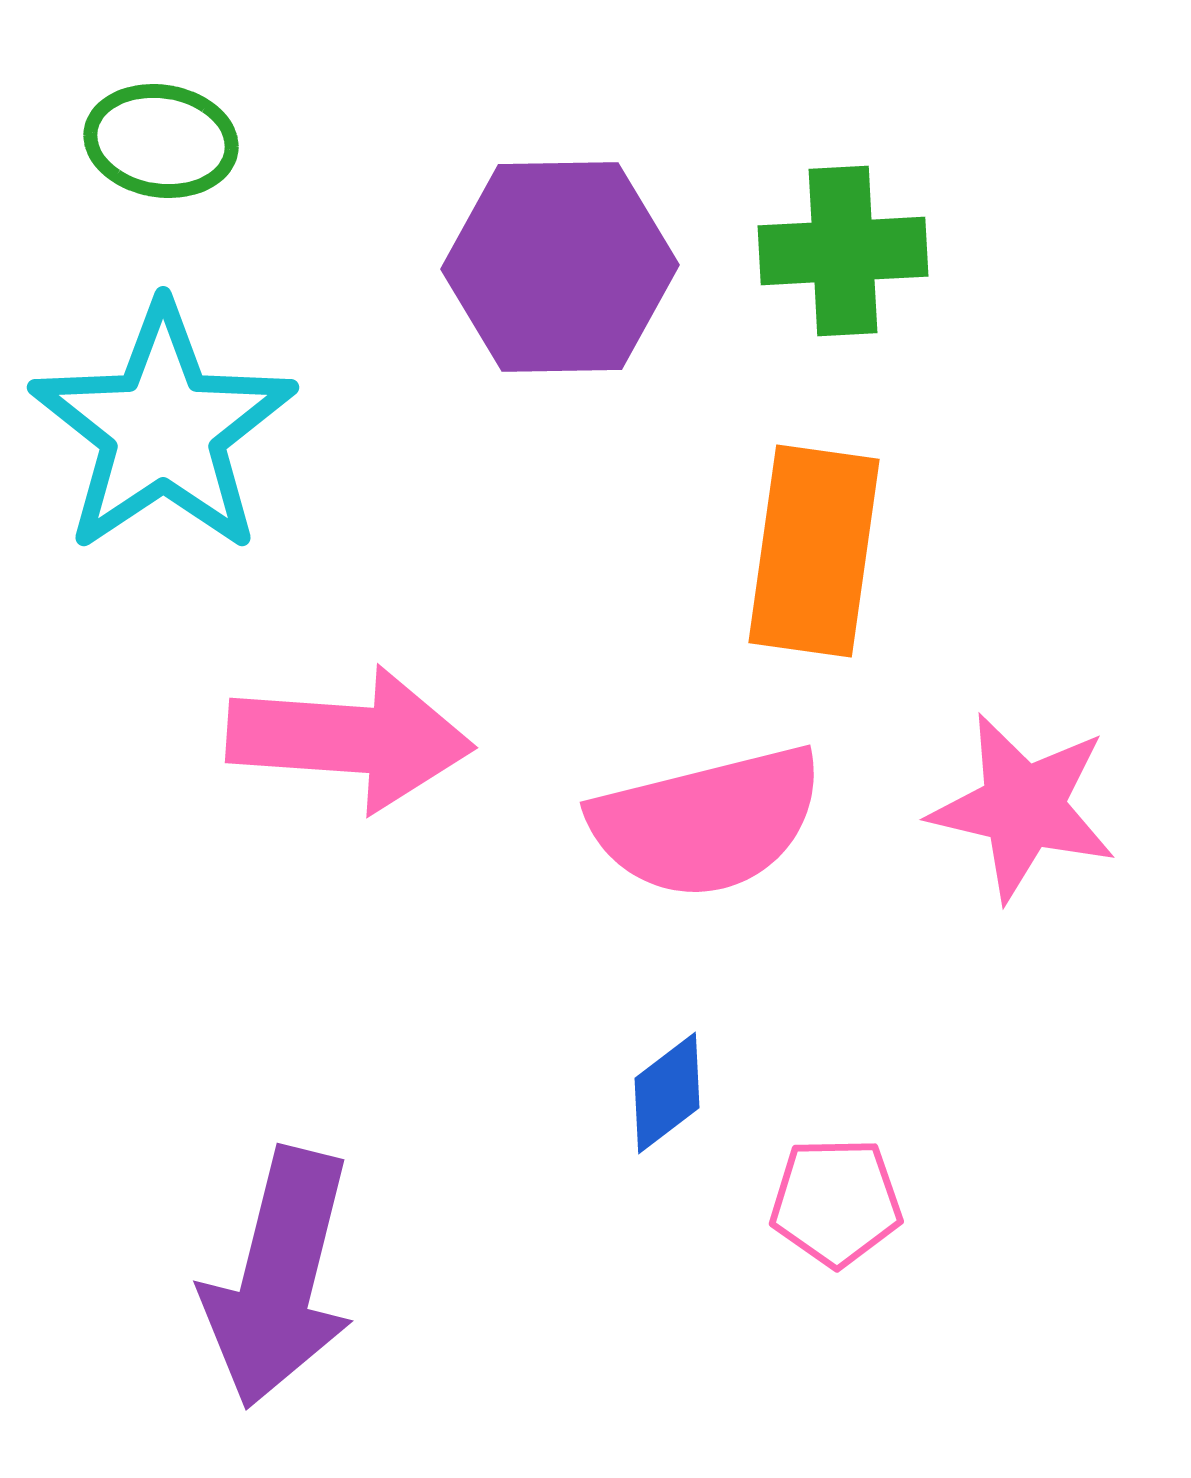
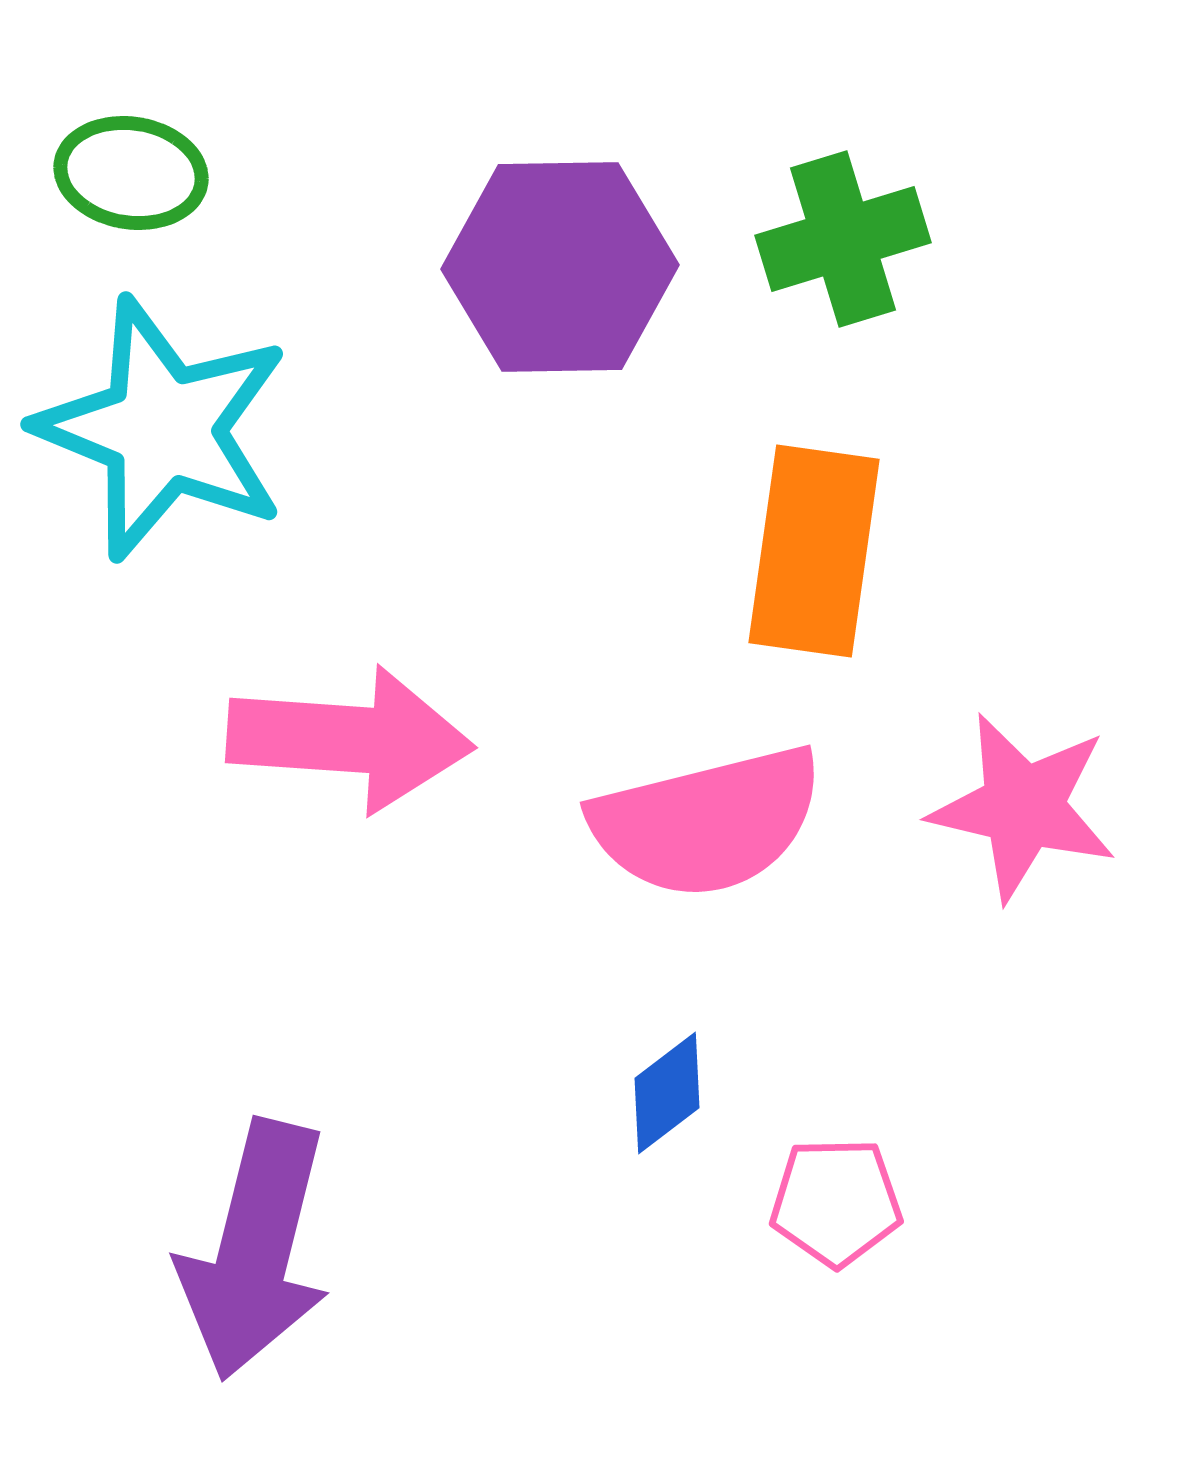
green ellipse: moved 30 px left, 32 px down
green cross: moved 12 px up; rotated 14 degrees counterclockwise
cyan star: rotated 16 degrees counterclockwise
purple arrow: moved 24 px left, 28 px up
